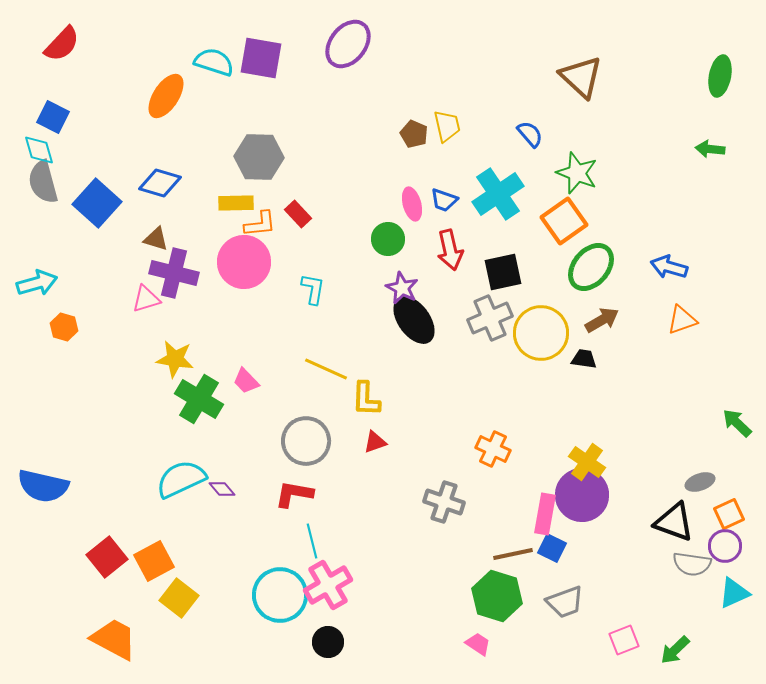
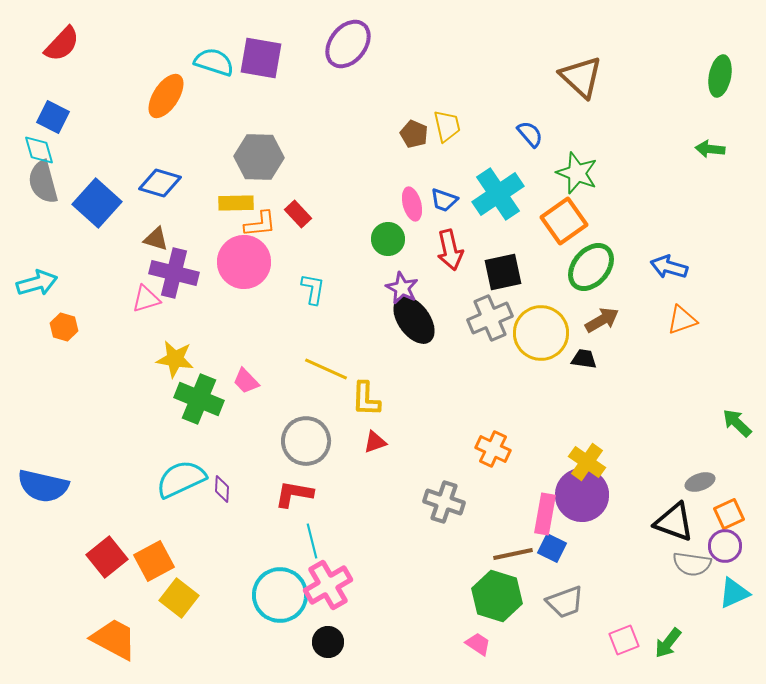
green cross at (199, 399): rotated 9 degrees counterclockwise
purple diamond at (222, 489): rotated 44 degrees clockwise
green arrow at (675, 650): moved 7 px left, 7 px up; rotated 8 degrees counterclockwise
